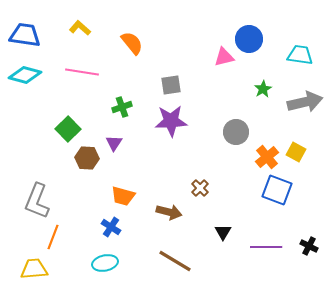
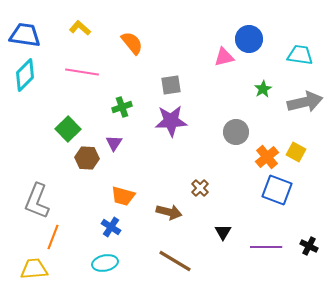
cyan diamond: rotated 60 degrees counterclockwise
